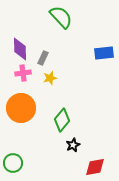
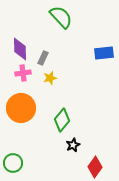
red diamond: rotated 45 degrees counterclockwise
